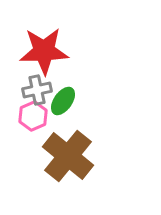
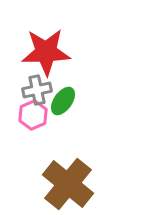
red star: moved 2 px right, 1 px down
pink hexagon: moved 1 px up
brown cross: moved 28 px down
